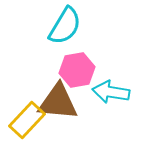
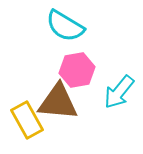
cyan semicircle: rotated 90 degrees clockwise
cyan arrow: moved 8 px right; rotated 60 degrees counterclockwise
yellow rectangle: rotated 72 degrees counterclockwise
